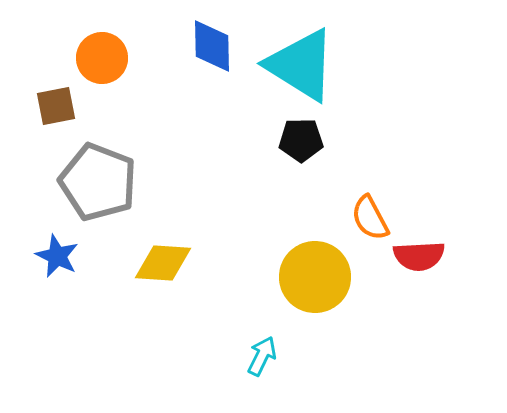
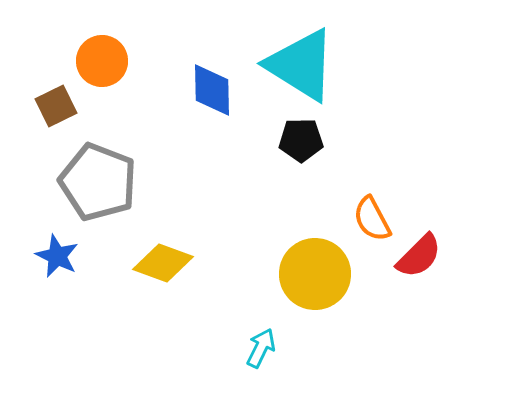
blue diamond: moved 44 px down
orange circle: moved 3 px down
brown square: rotated 15 degrees counterclockwise
orange semicircle: moved 2 px right, 1 px down
red semicircle: rotated 42 degrees counterclockwise
yellow diamond: rotated 16 degrees clockwise
yellow circle: moved 3 px up
cyan arrow: moved 1 px left, 8 px up
